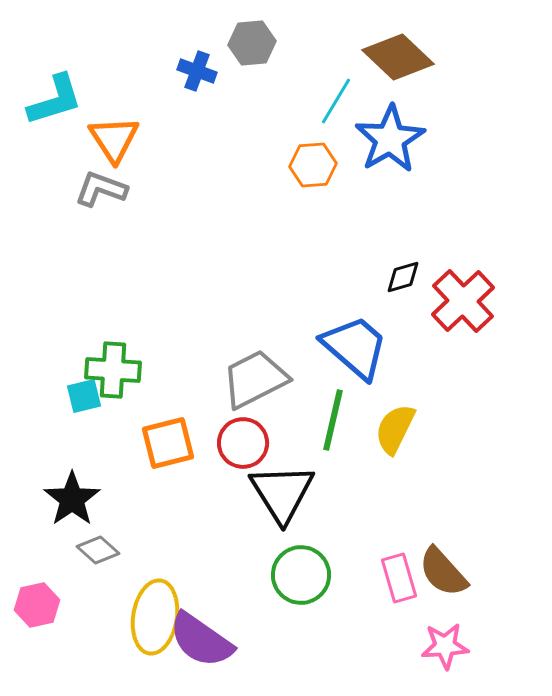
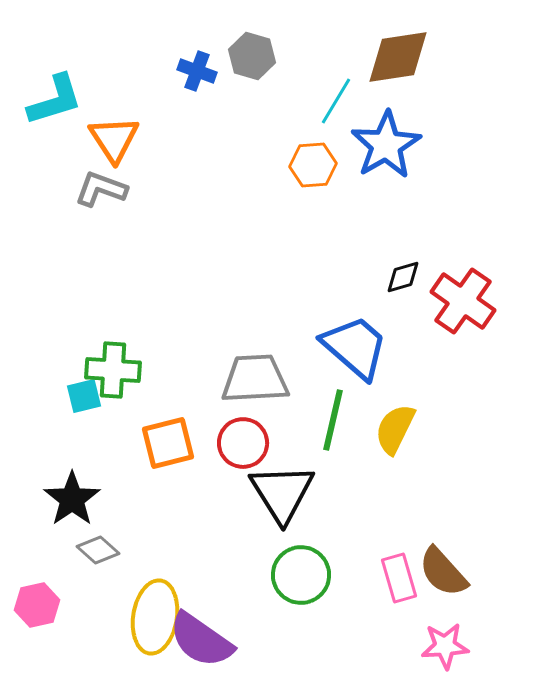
gray hexagon: moved 13 px down; rotated 21 degrees clockwise
brown diamond: rotated 52 degrees counterclockwise
blue star: moved 4 px left, 6 px down
red cross: rotated 12 degrees counterclockwise
gray trapezoid: rotated 24 degrees clockwise
